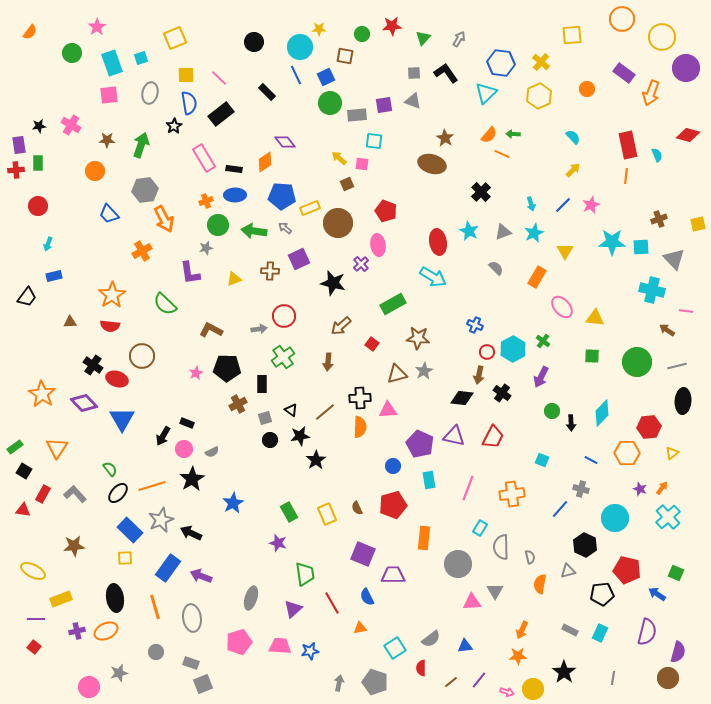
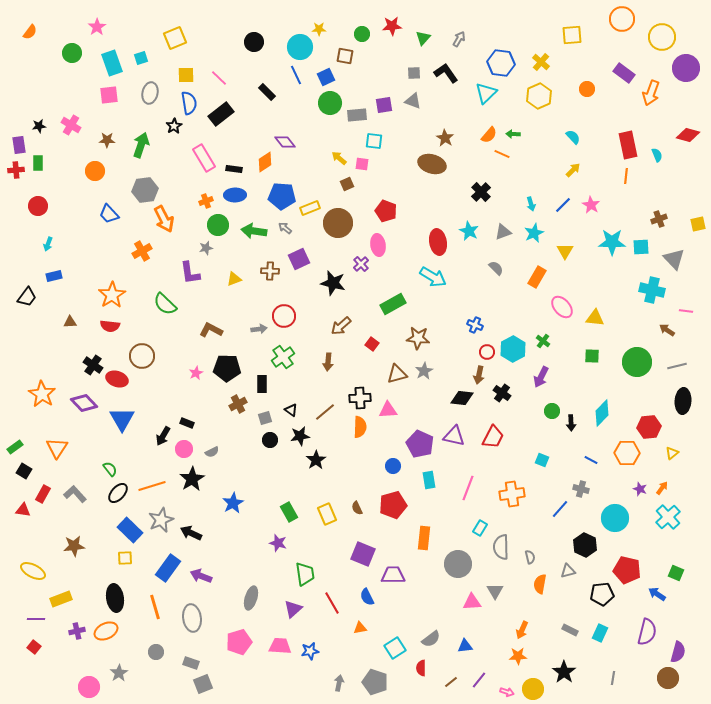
pink star at (591, 205): rotated 18 degrees counterclockwise
gray star at (119, 673): rotated 18 degrees counterclockwise
